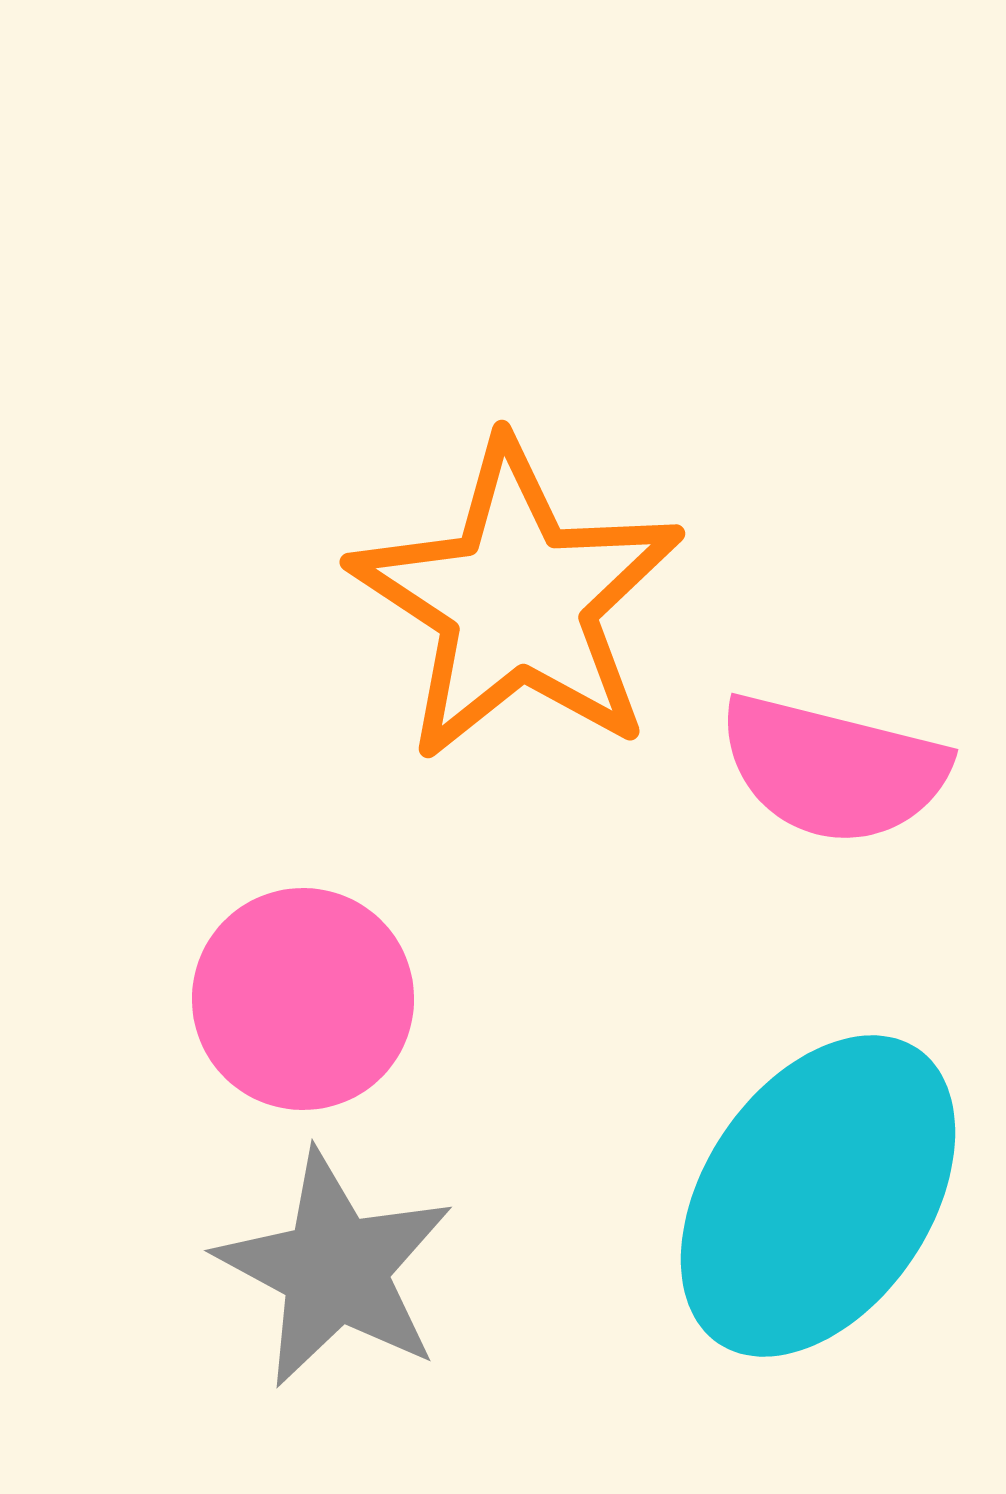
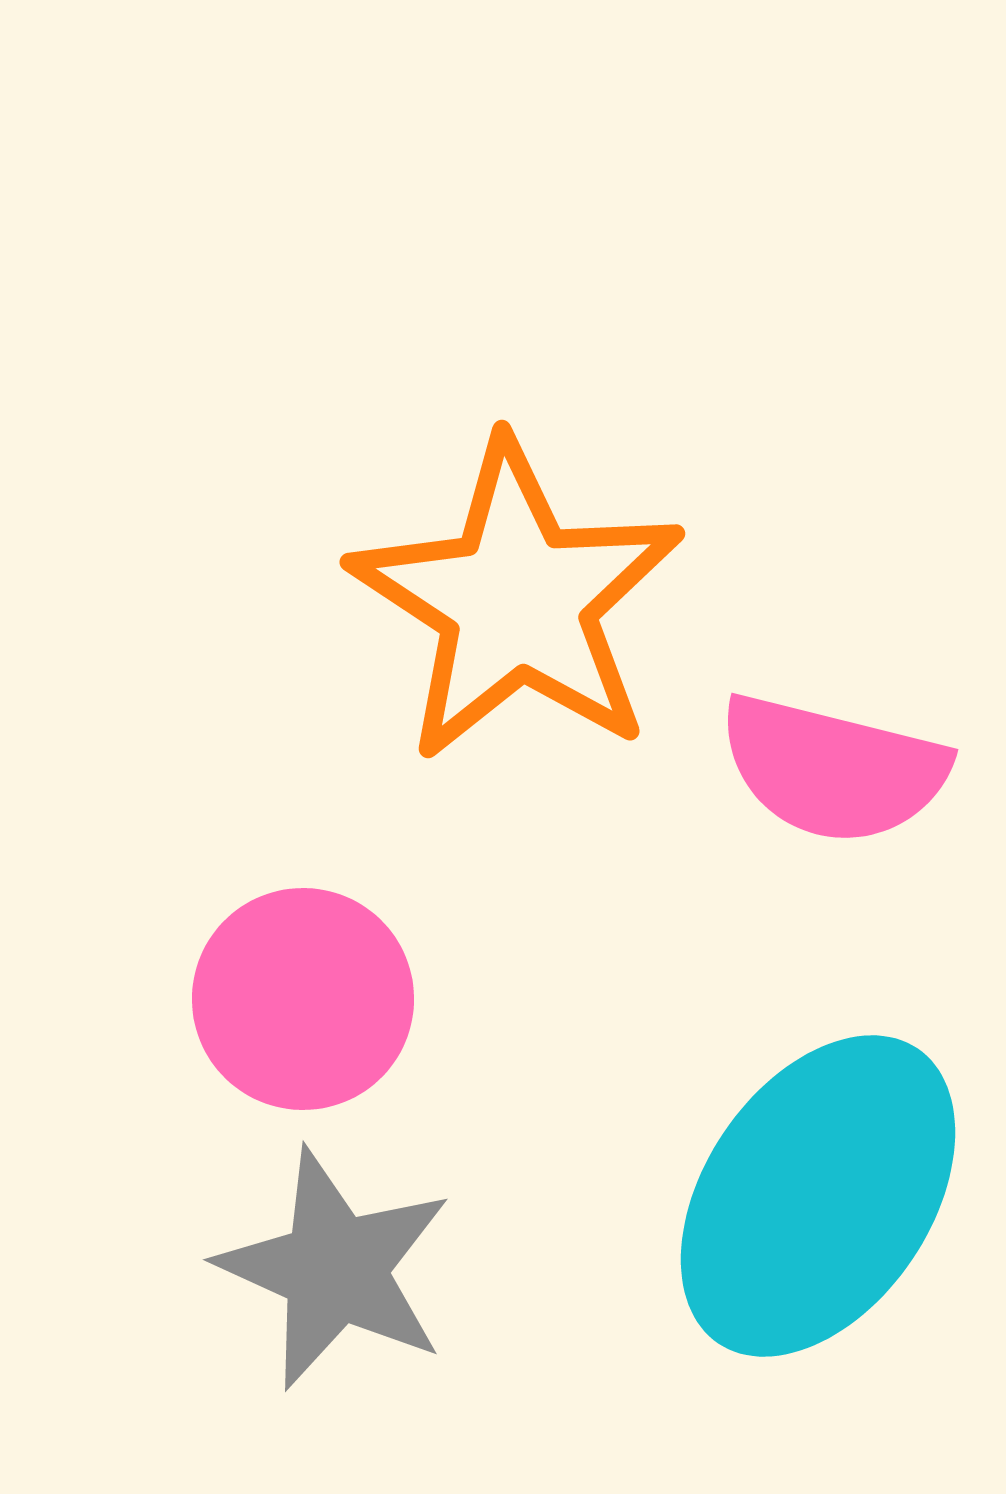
gray star: rotated 4 degrees counterclockwise
